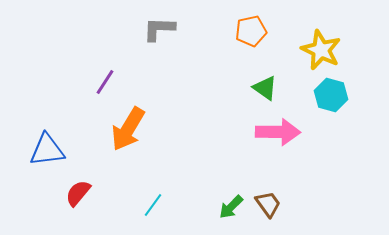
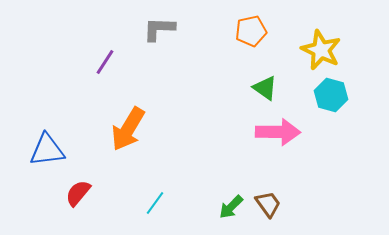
purple line: moved 20 px up
cyan line: moved 2 px right, 2 px up
